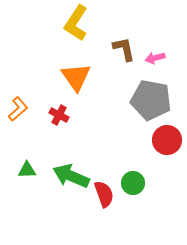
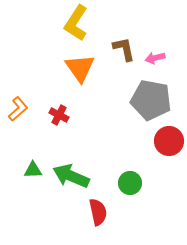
orange triangle: moved 4 px right, 9 px up
red circle: moved 2 px right, 1 px down
green triangle: moved 6 px right
green circle: moved 3 px left
red semicircle: moved 6 px left, 18 px down; rotated 8 degrees clockwise
